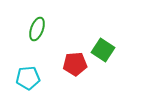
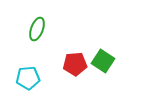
green square: moved 11 px down
